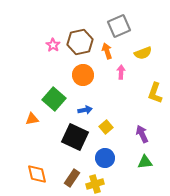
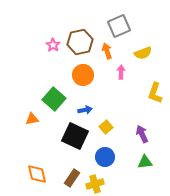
black square: moved 1 px up
blue circle: moved 1 px up
